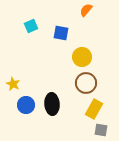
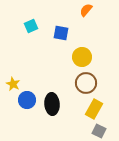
blue circle: moved 1 px right, 5 px up
gray square: moved 2 px left, 1 px down; rotated 16 degrees clockwise
